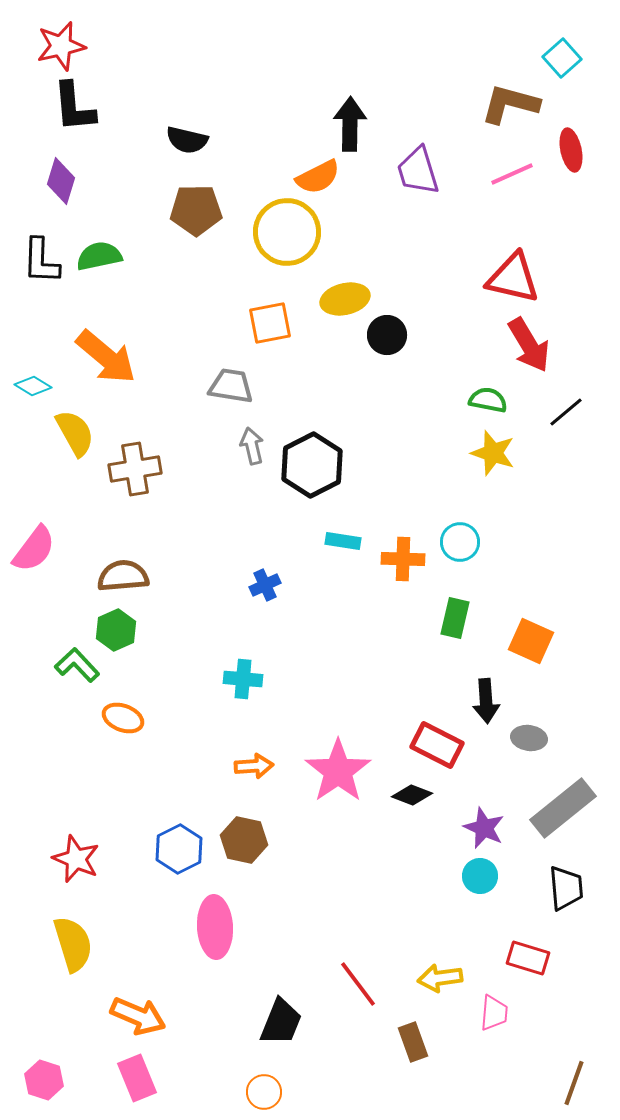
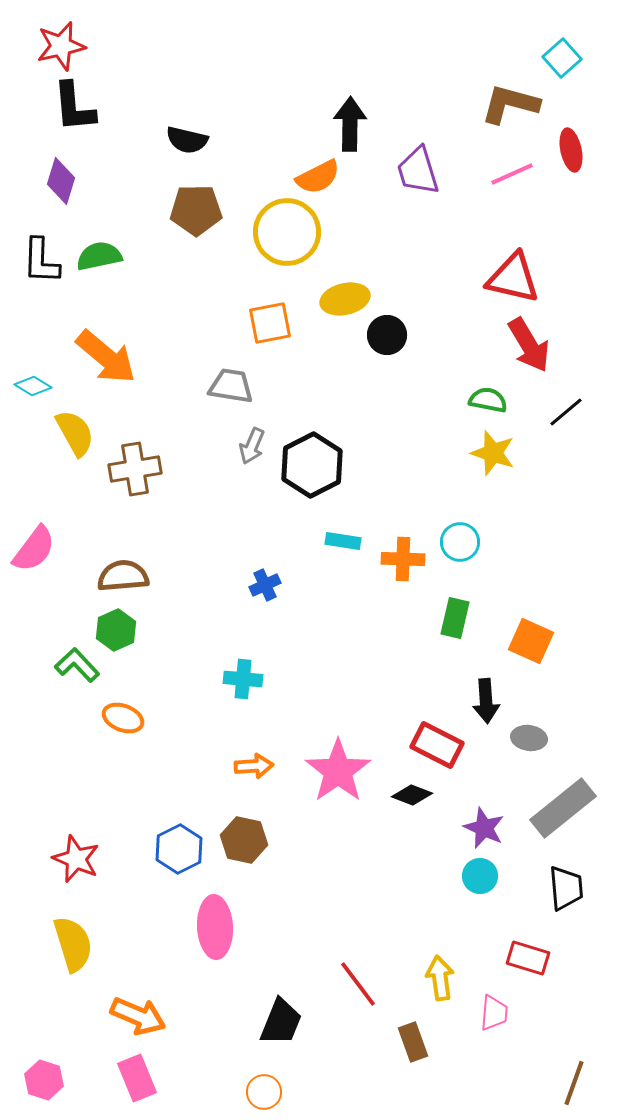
gray arrow at (252, 446): rotated 144 degrees counterclockwise
yellow arrow at (440, 978): rotated 90 degrees clockwise
